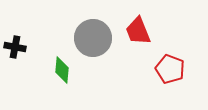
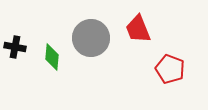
red trapezoid: moved 2 px up
gray circle: moved 2 px left
green diamond: moved 10 px left, 13 px up
